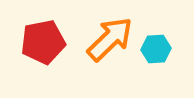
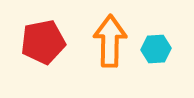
orange arrow: moved 2 px down; rotated 45 degrees counterclockwise
